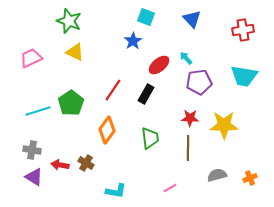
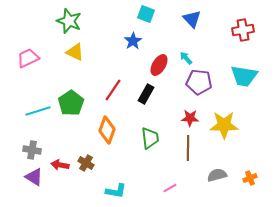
cyan square: moved 3 px up
pink trapezoid: moved 3 px left
red ellipse: rotated 20 degrees counterclockwise
purple pentagon: rotated 15 degrees clockwise
orange diamond: rotated 16 degrees counterclockwise
